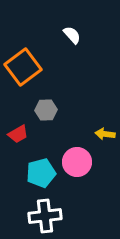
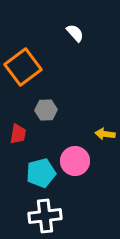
white semicircle: moved 3 px right, 2 px up
red trapezoid: rotated 50 degrees counterclockwise
pink circle: moved 2 px left, 1 px up
